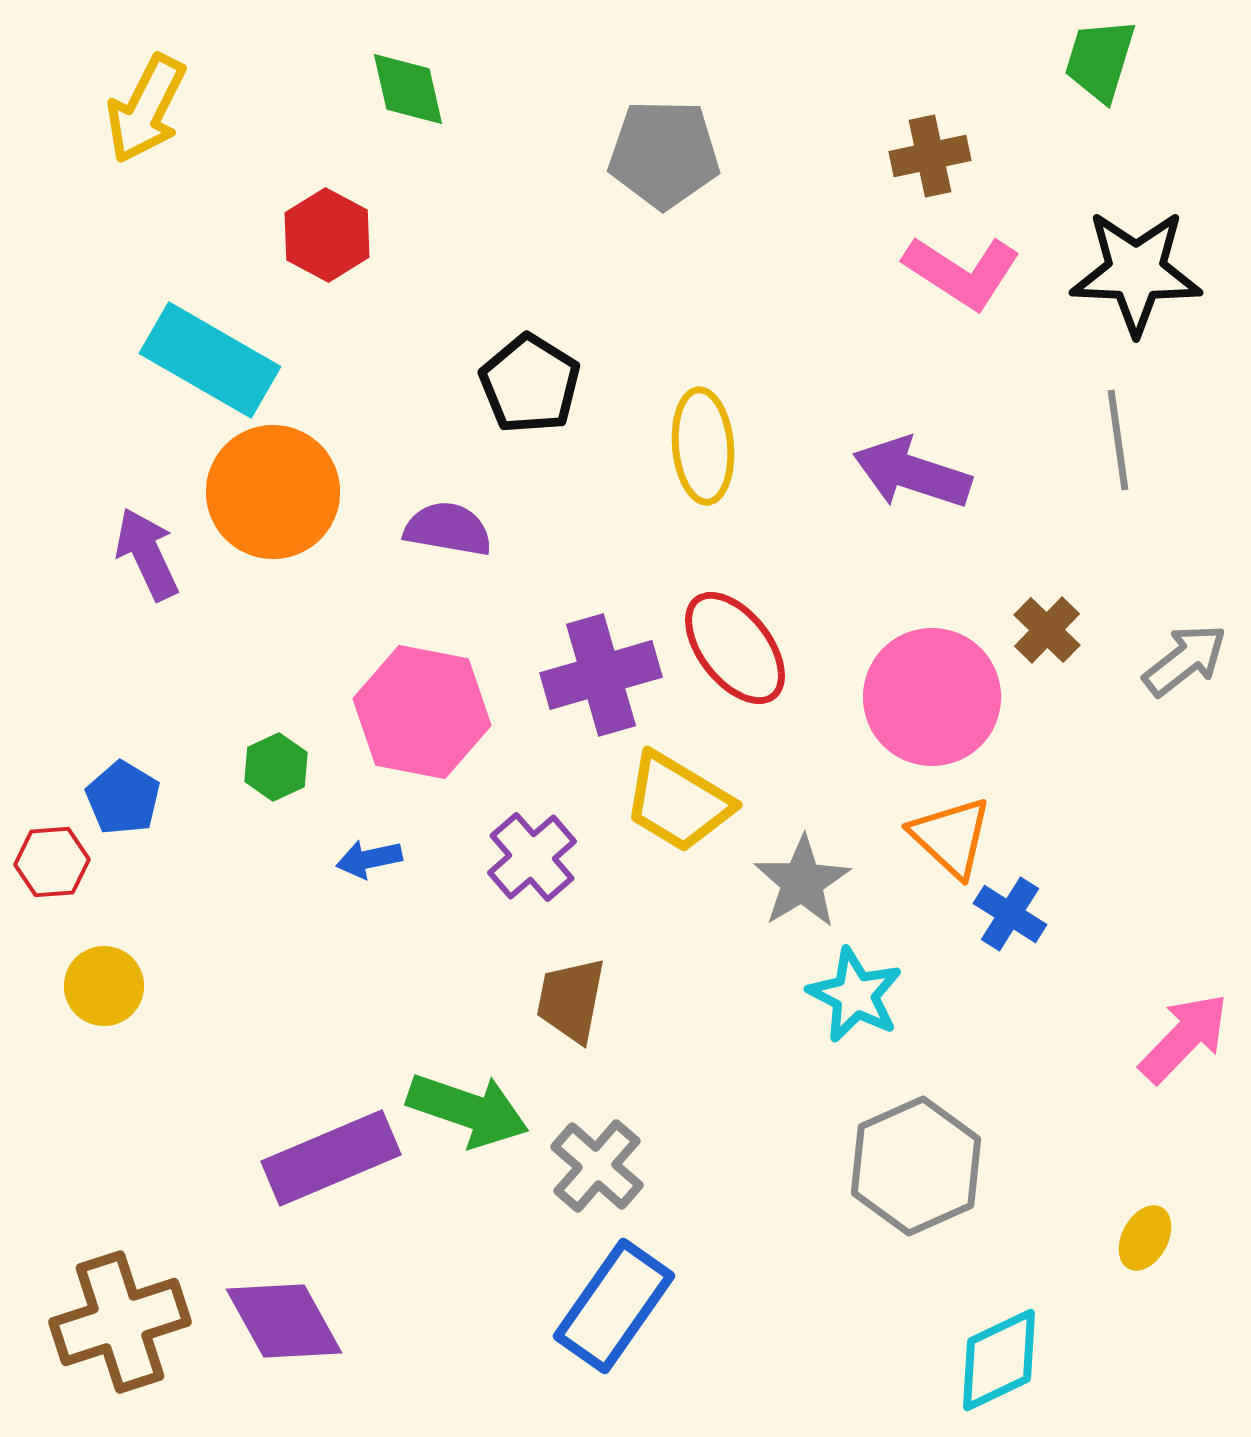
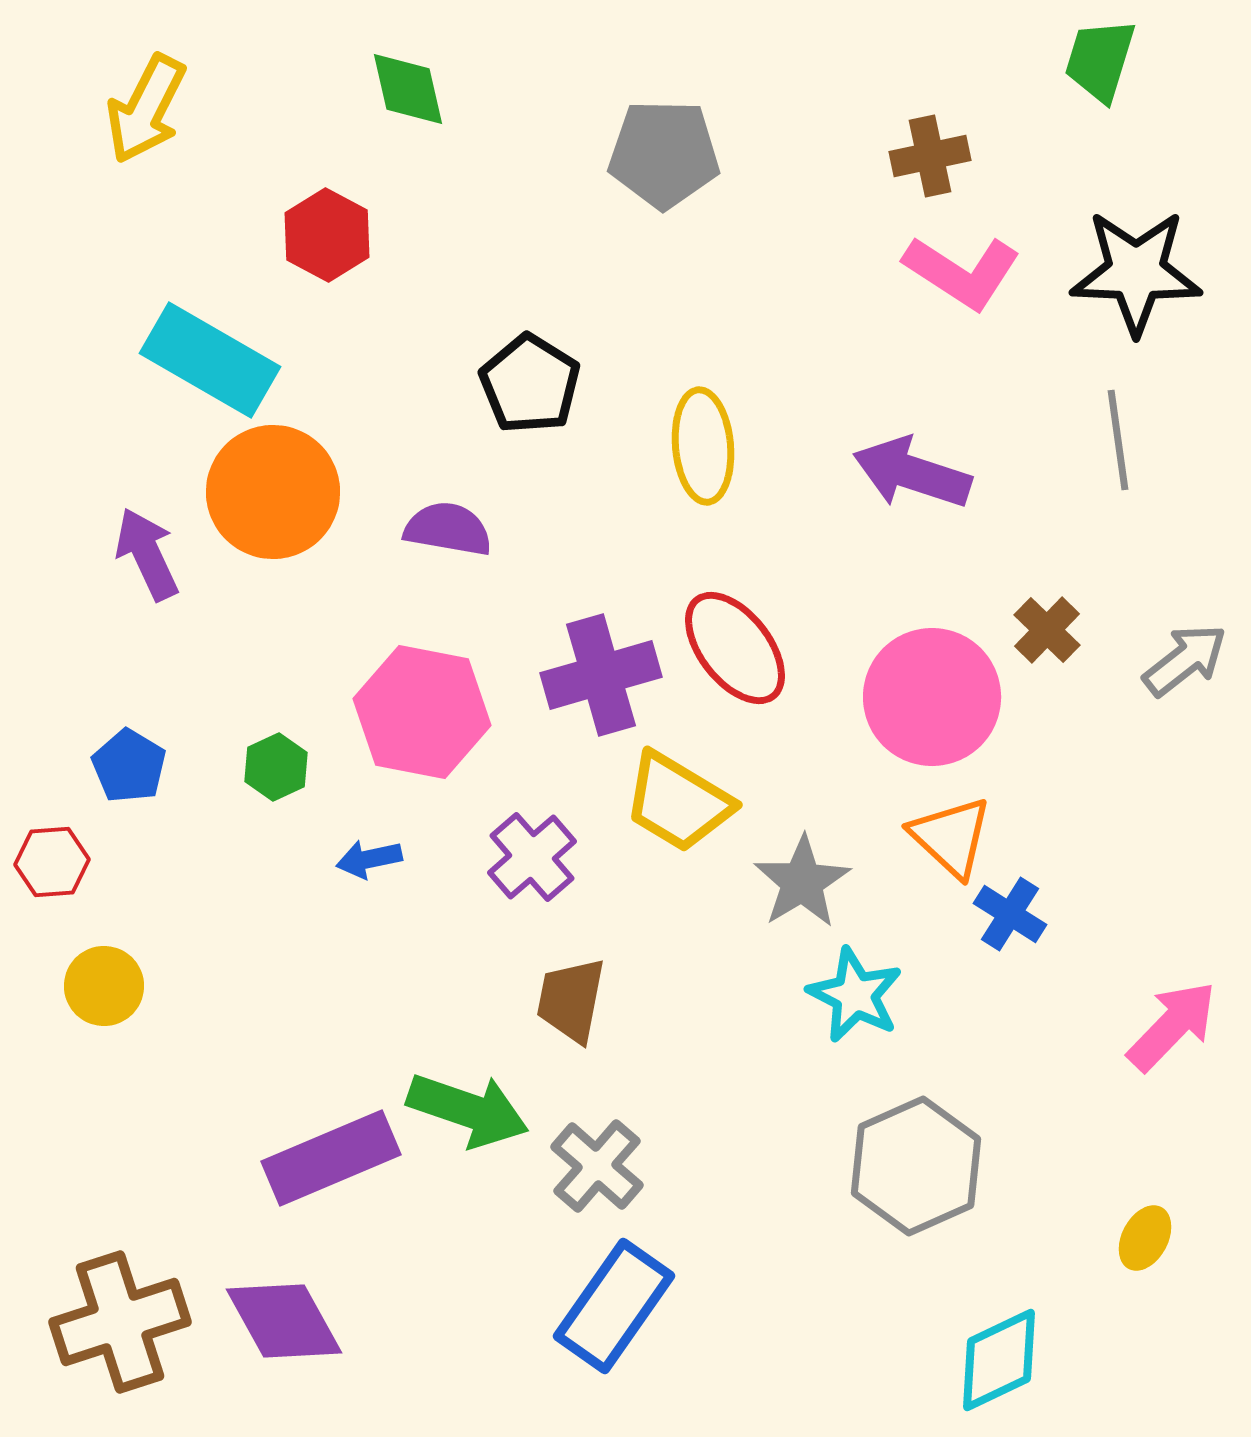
blue pentagon at (123, 798): moved 6 px right, 32 px up
pink arrow at (1184, 1038): moved 12 px left, 12 px up
